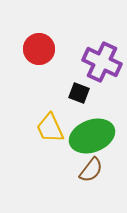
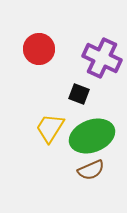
purple cross: moved 4 px up
black square: moved 1 px down
yellow trapezoid: rotated 56 degrees clockwise
brown semicircle: rotated 28 degrees clockwise
